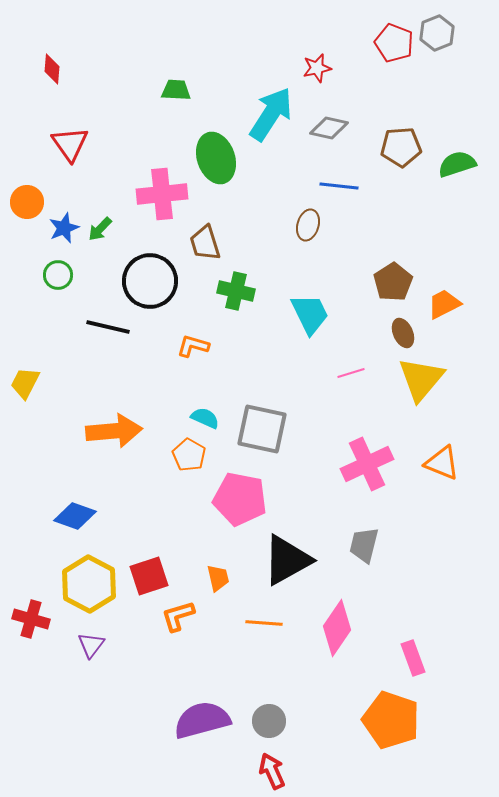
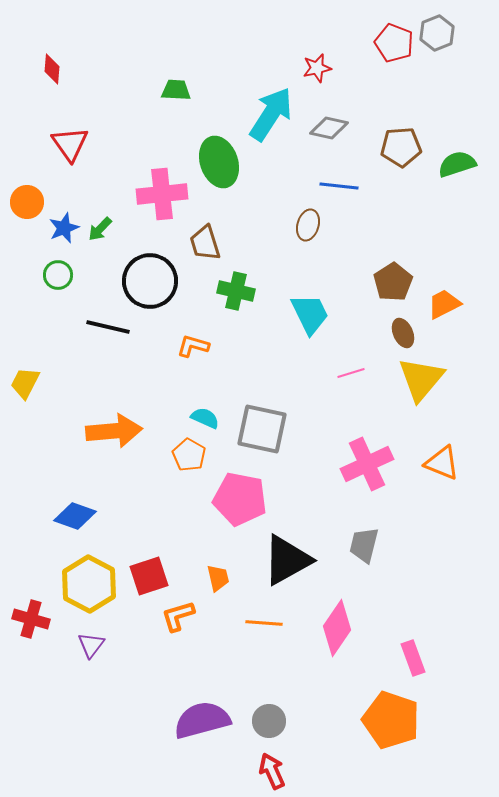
green ellipse at (216, 158): moved 3 px right, 4 px down
